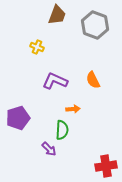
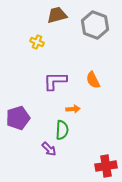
brown trapezoid: rotated 125 degrees counterclockwise
yellow cross: moved 5 px up
purple L-shape: rotated 25 degrees counterclockwise
